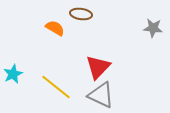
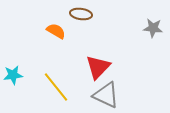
orange semicircle: moved 1 px right, 3 px down
cyan star: moved 1 px down; rotated 18 degrees clockwise
yellow line: rotated 12 degrees clockwise
gray triangle: moved 5 px right
